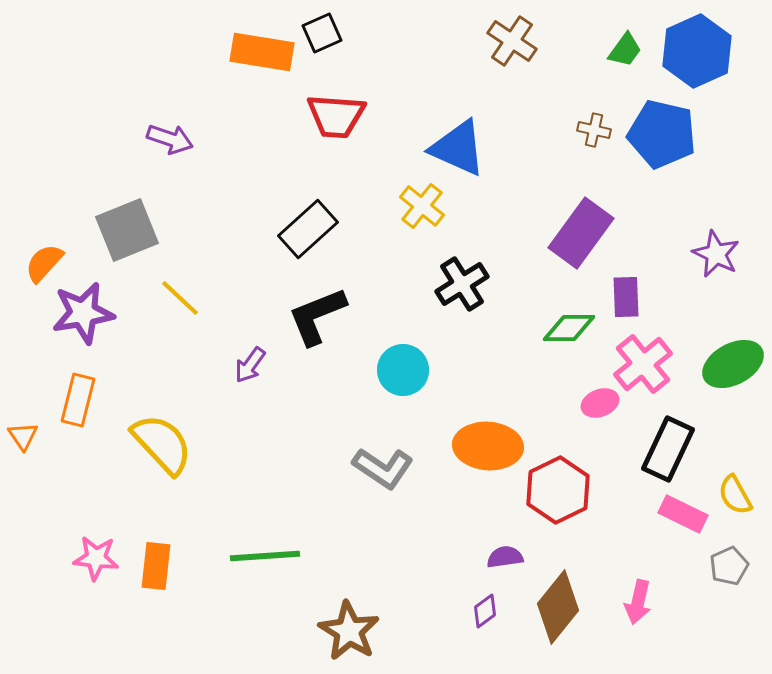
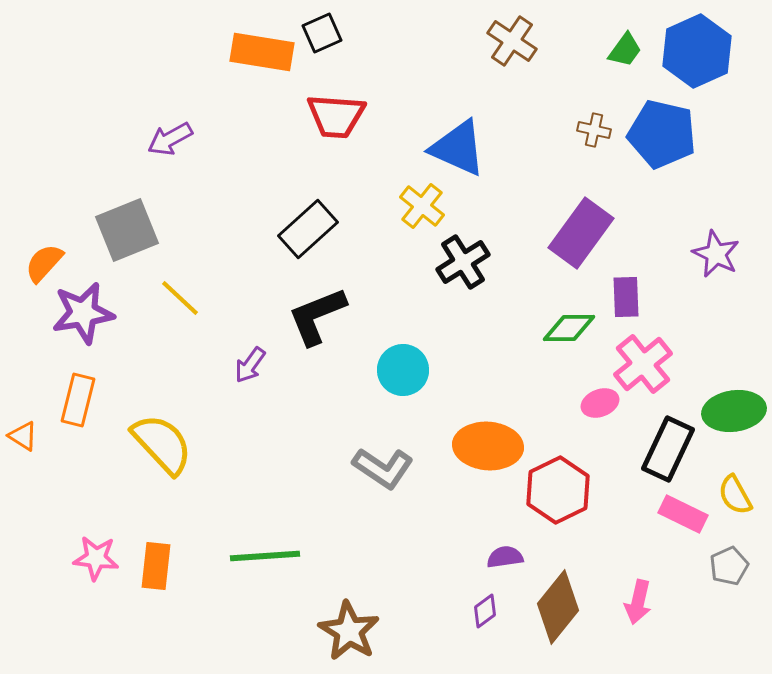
purple arrow at (170, 139): rotated 132 degrees clockwise
black cross at (462, 284): moved 1 px right, 22 px up
green ellipse at (733, 364): moved 1 px right, 47 px down; rotated 20 degrees clockwise
orange triangle at (23, 436): rotated 24 degrees counterclockwise
